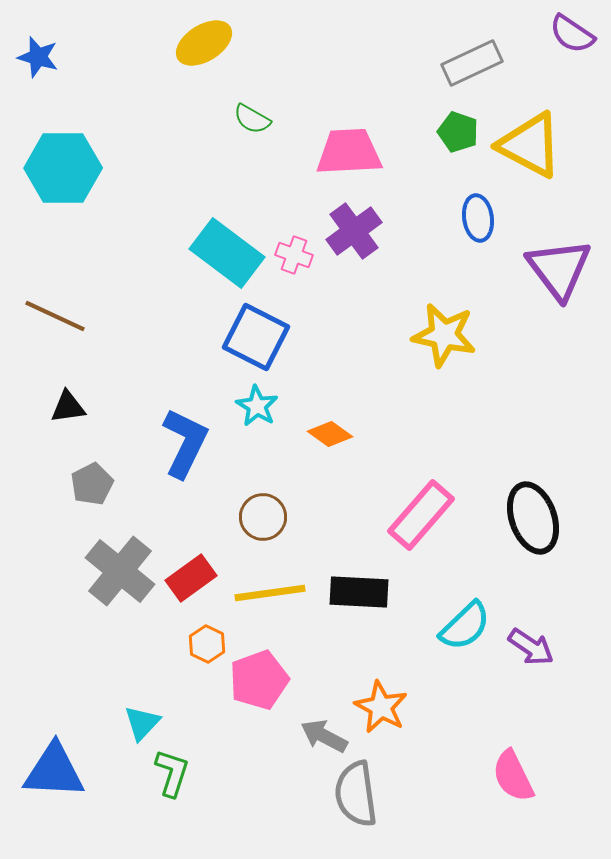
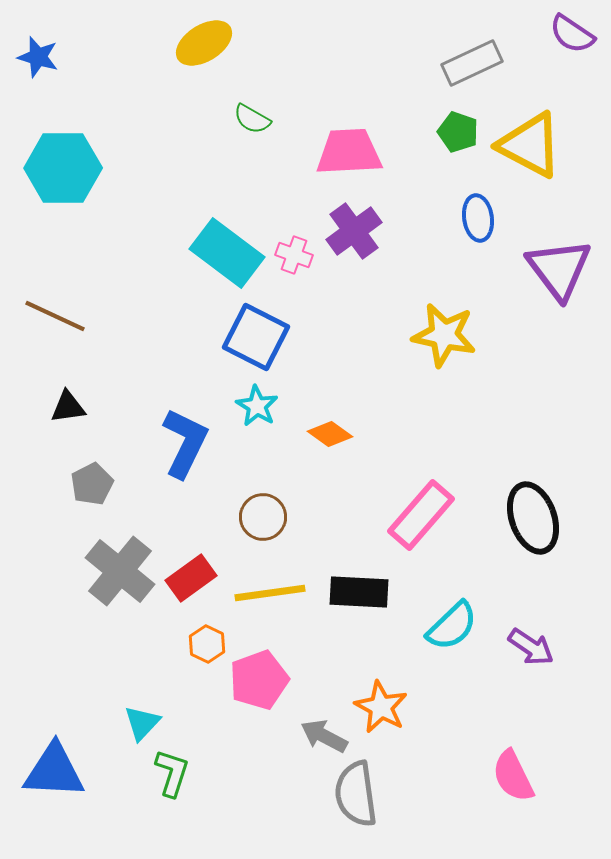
cyan semicircle: moved 13 px left
